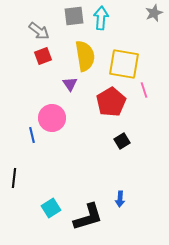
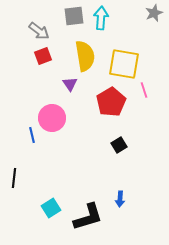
black square: moved 3 px left, 4 px down
